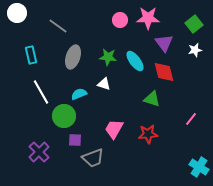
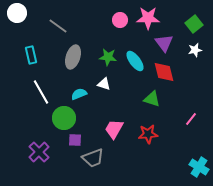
green circle: moved 2 px down
